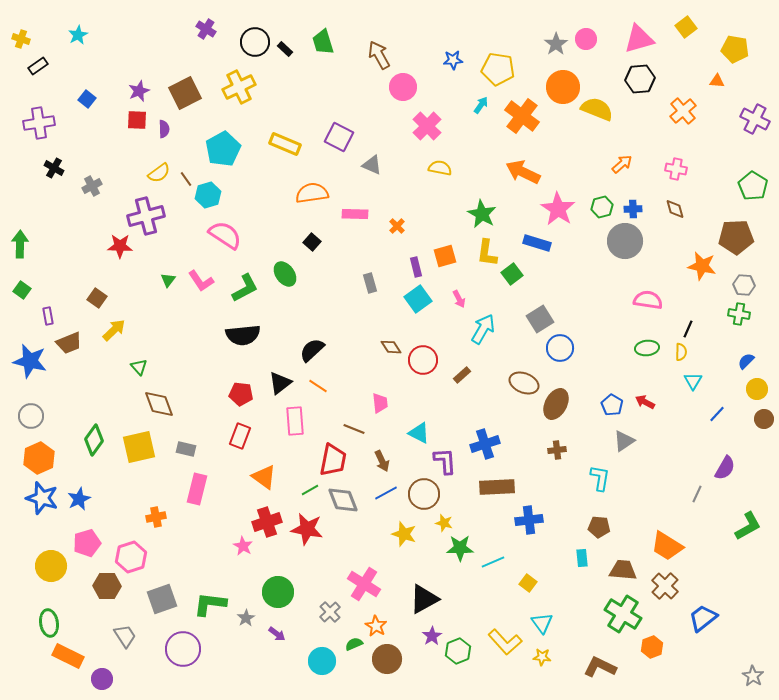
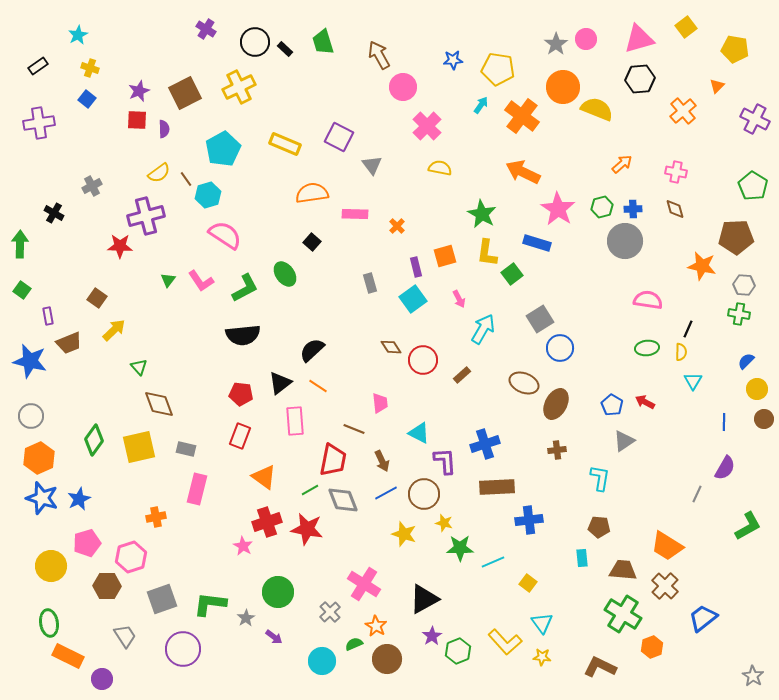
yellow cross at (21, 39): moved 69 px right, 29 px down
orange triangle at (717, 81): moved 5 px down; rotated 49 degrees counterclockwise
gray triangle at (372, 165): rotated 30 degrees clockwise
black cross at (54, 168): moved 45 px down
pink cross at (676, 169): moved 3 px down
cyan square at (418, 299): moved 5 px left
blue line at (717, 414): moved 7 px right, 8 px down; rotated 42 degrees counterclockwise
purple arrow at (277, 634): moved 3 px left, 3 px down
